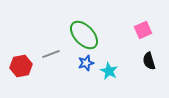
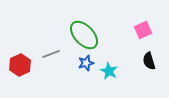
red hexagon: moved 1 px left, 1 px up; rotated 15 degrees counterclockwise
